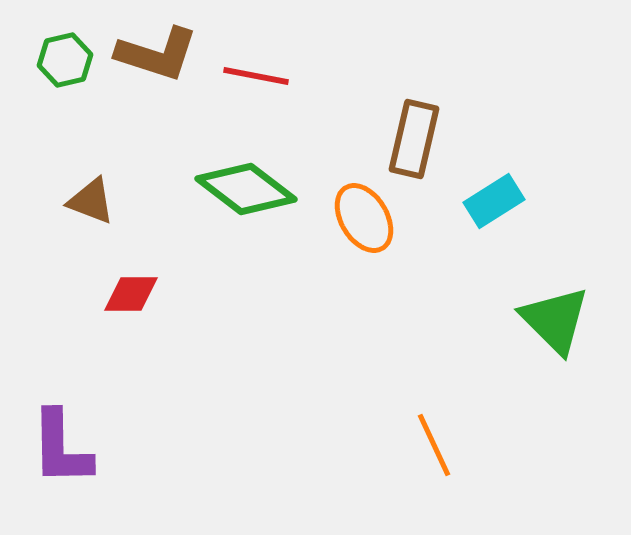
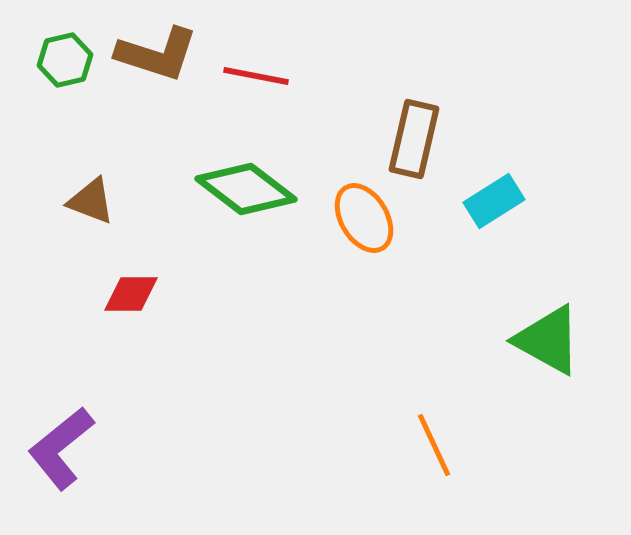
green triangle: moved 7 px left, 20 px down; rotated 16 degrees counterclockwise
purple L-shape: rotated 52 degrees clockwise
